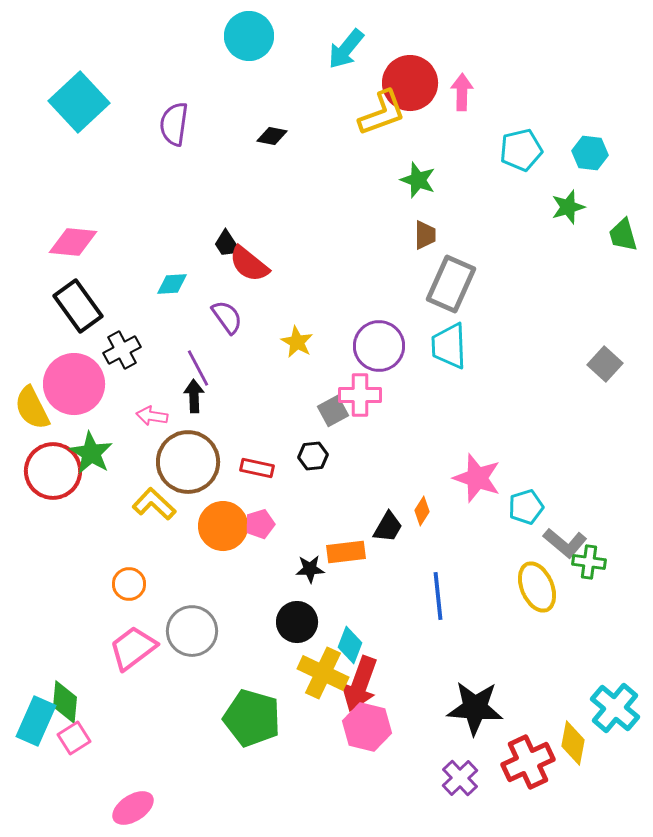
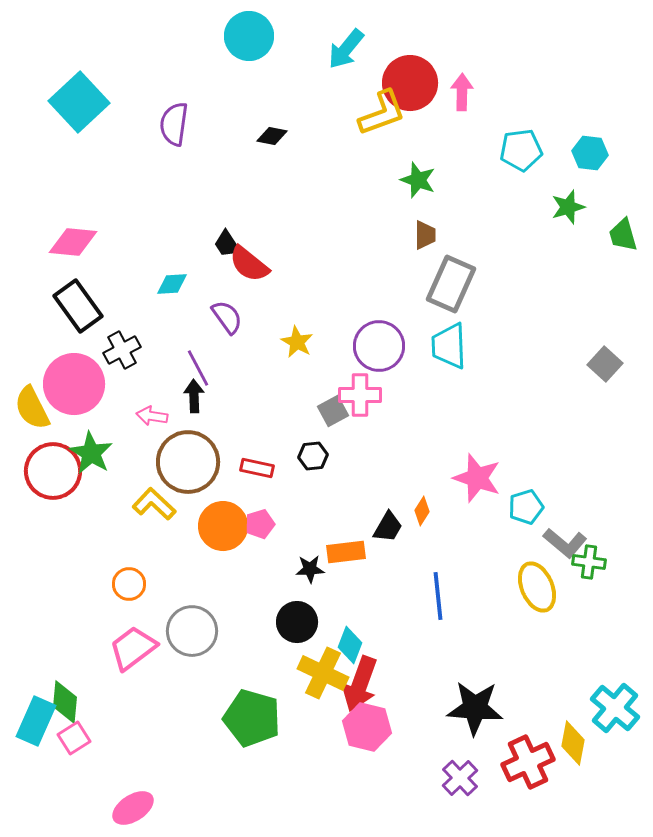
cyan pentagon at (521, 150): rotated 6 degrees clockwise
